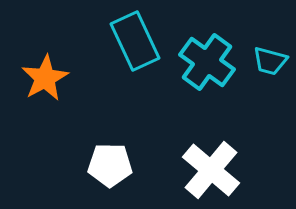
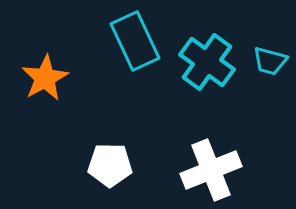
white cross: rotated 28 degrees clockwise
